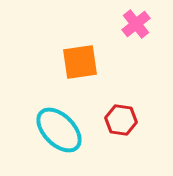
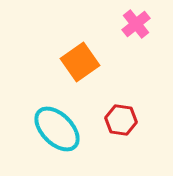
orange square: rotated 27 degrees counterclockwise
cyan ellipse: moved 2 px left, 1 px up
